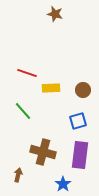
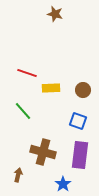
blue square: rotated 36 degrees clockwise
